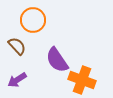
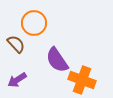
orange circle: moved 1 px right, 3 px down
brown semicircle: moved 1 px left, 2 px up
